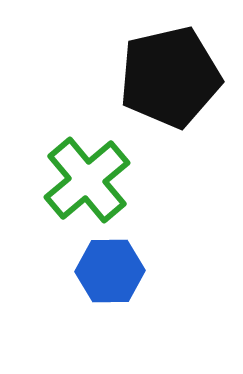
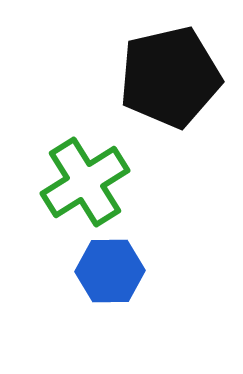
green cross: moved 2 px left, 2 px down; rotated 8 degrees clockwise
